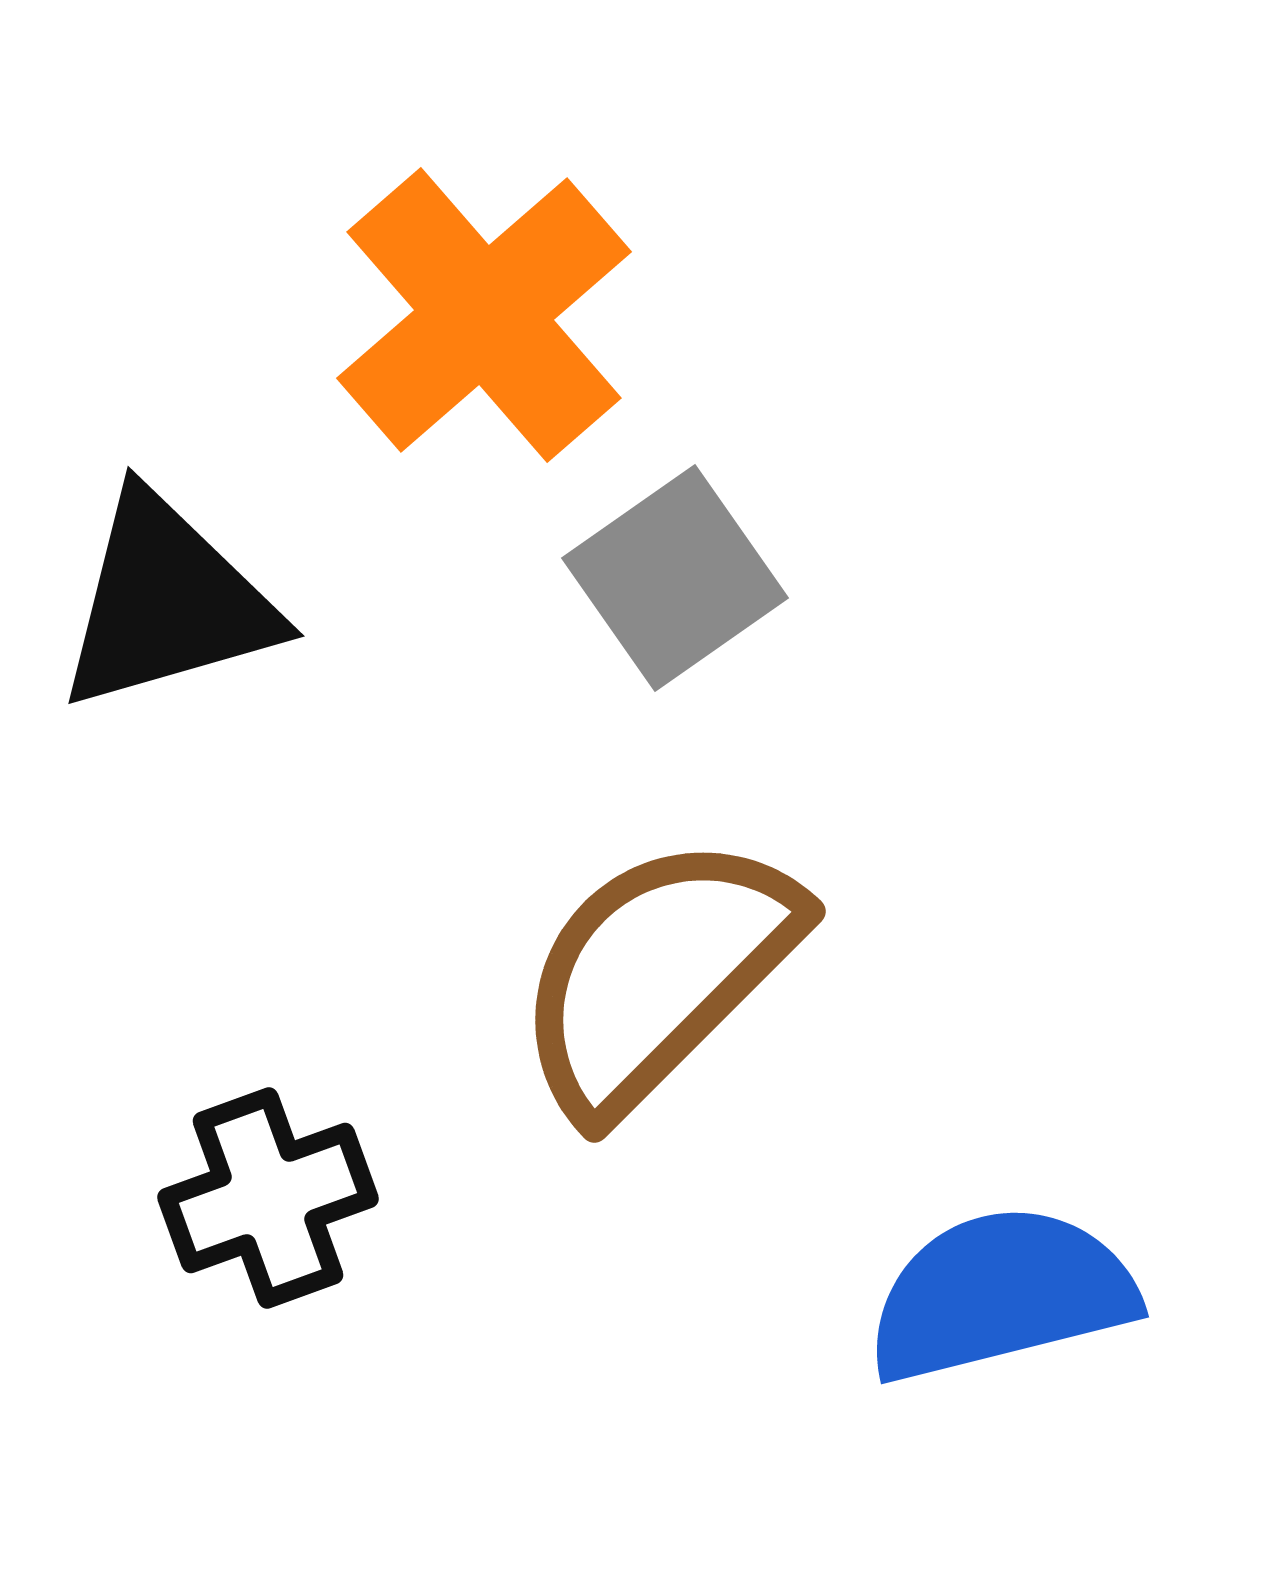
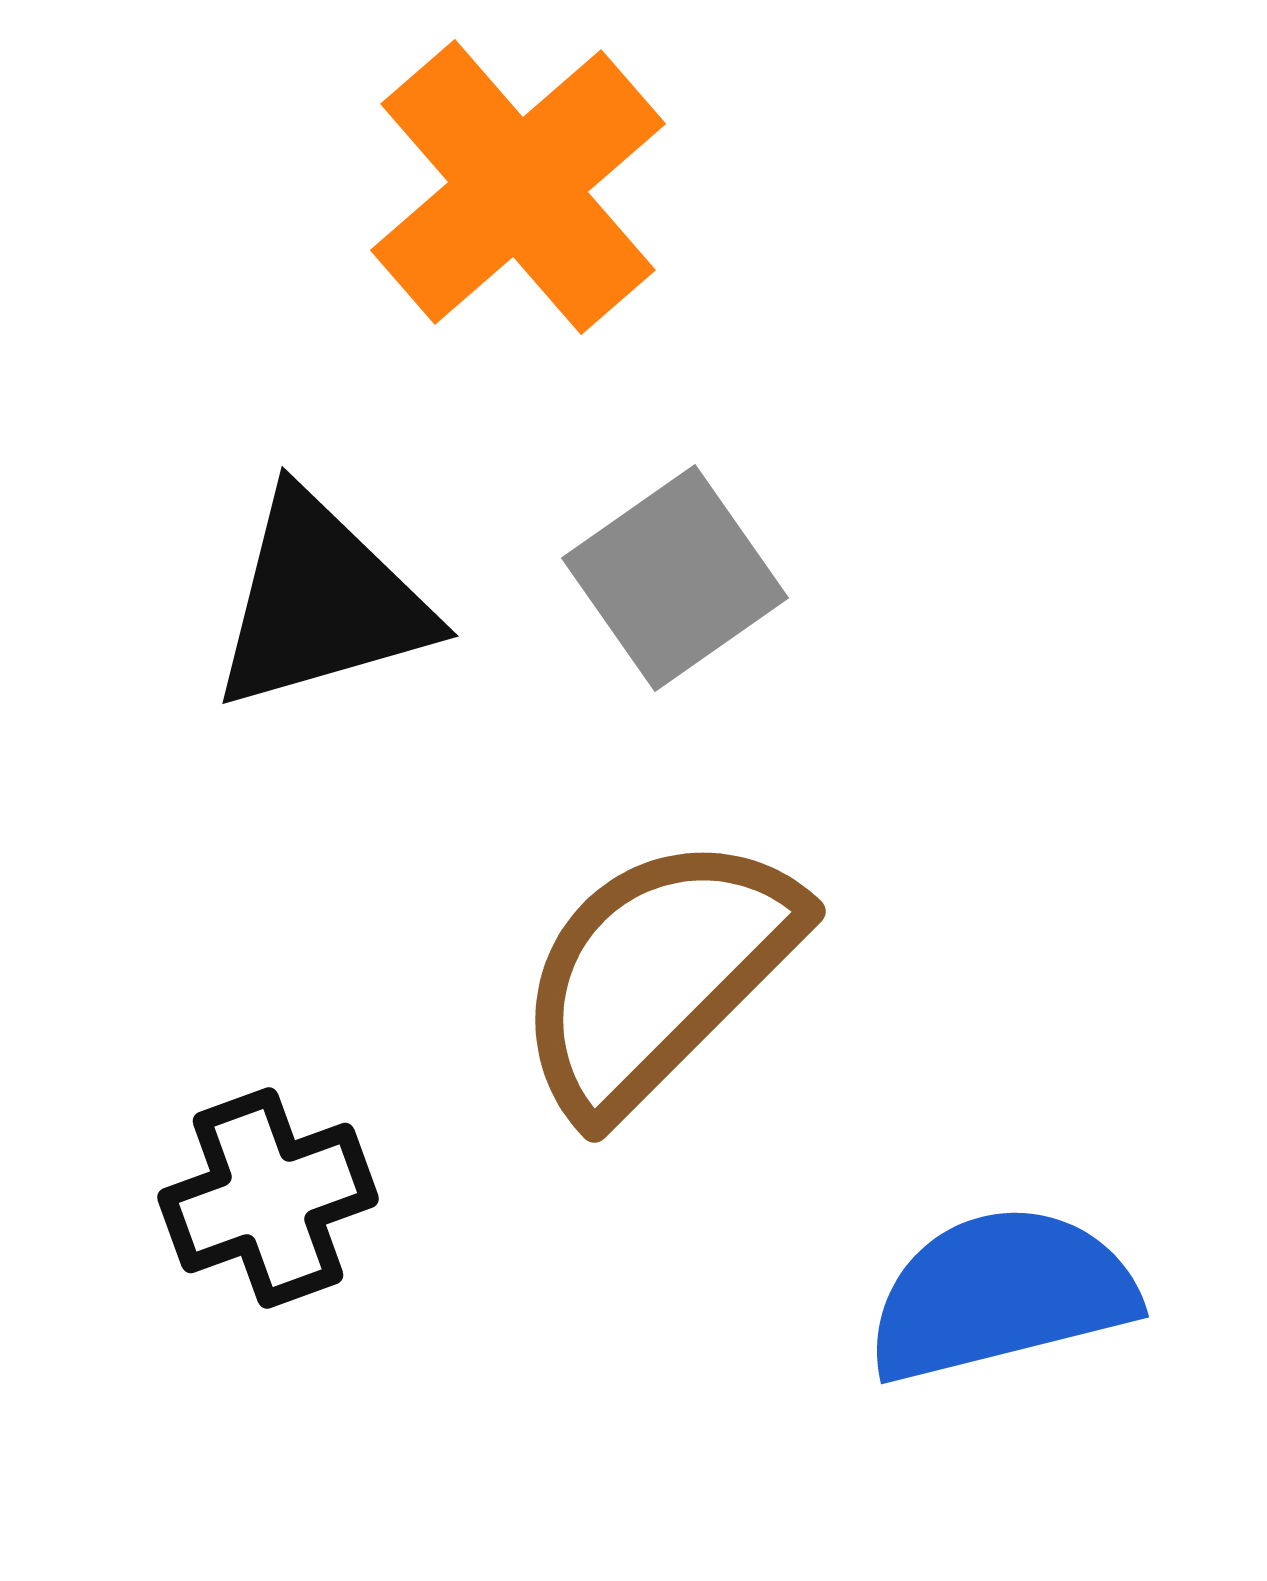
orange cross: moved 34 px right, 128 px up
black triangle: moved 154 px right
